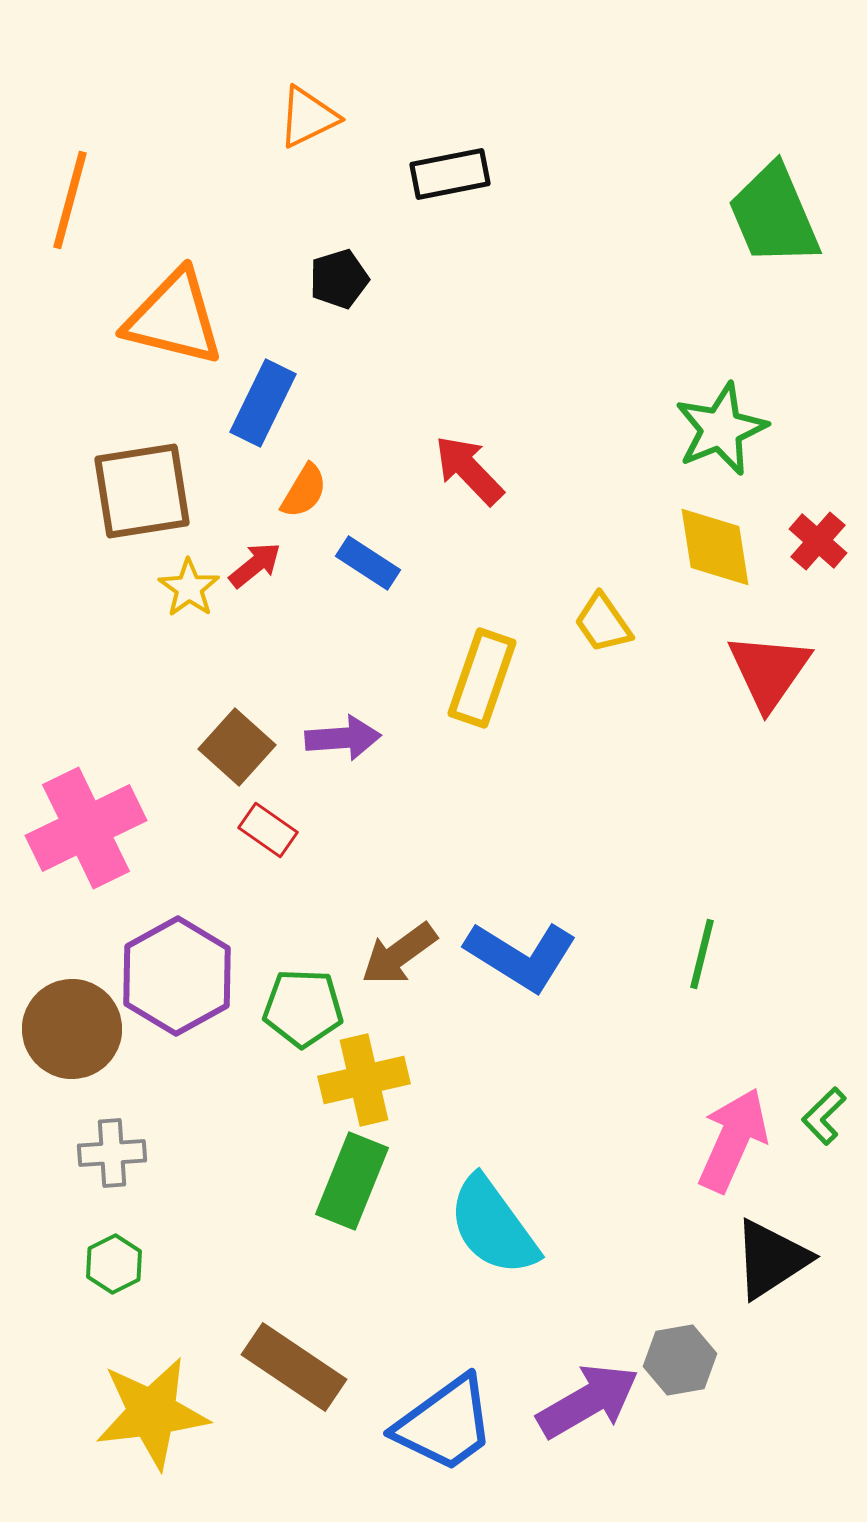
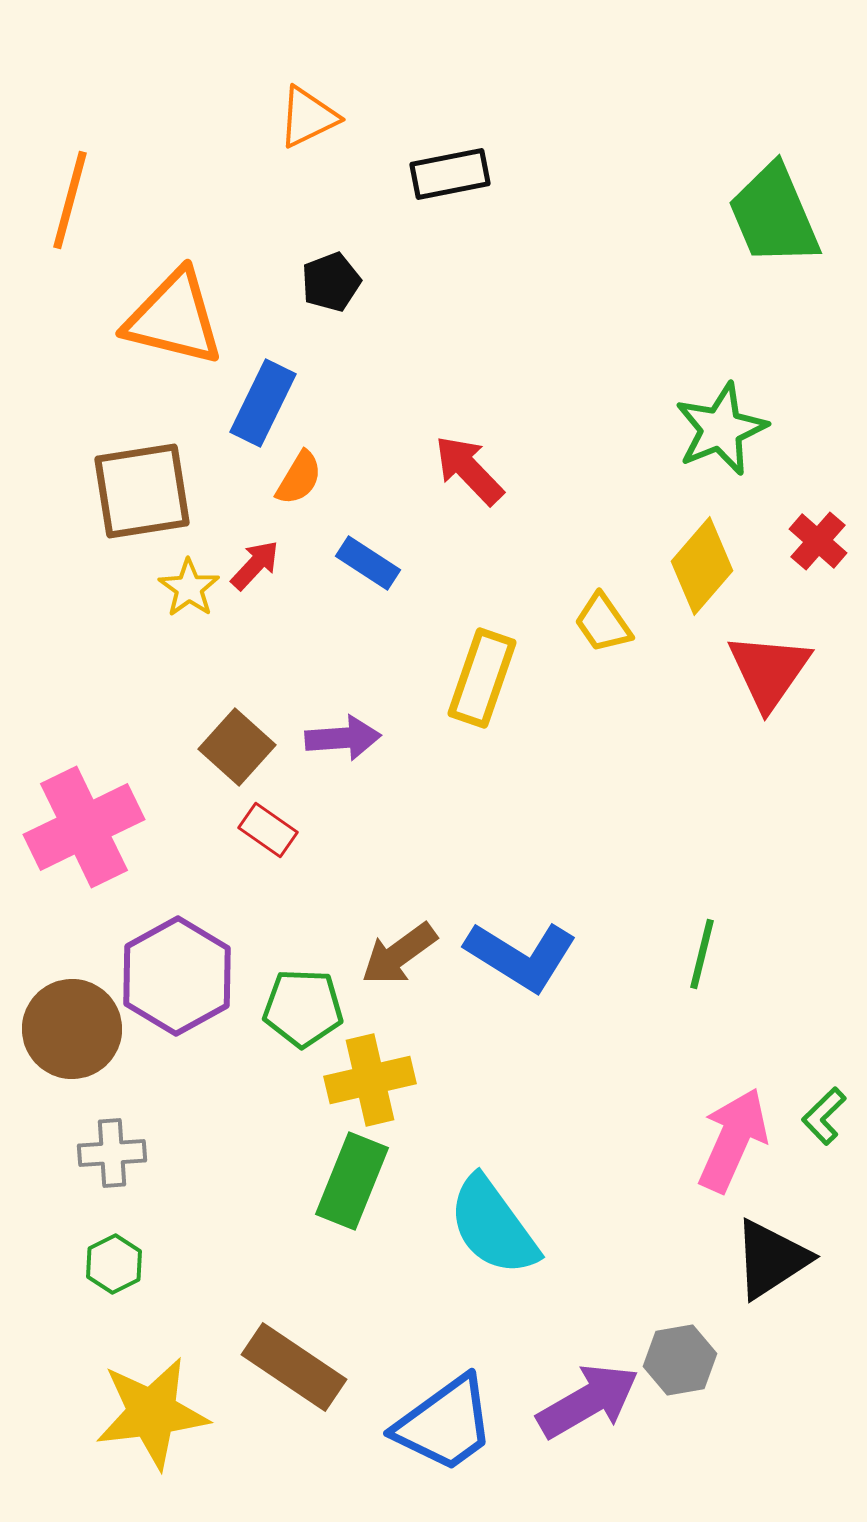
black pentagon at (339, 279): moved 8 px left, 3 px down; rotated 4 degrees counterclockwise
orange semicircle at (304, 491): moved 5 px left, 13 px up
yellow diamond at (715, 547): moved 13 px left, 19 px down; rotated 50 degrees clockwise
red arrow at (255, 565): rotated 8 degrees counterclockwise
pink cross at (86, 828): moved 2 px left, 1 px up
yellow cross at (364, 1080): moved 6 px right
